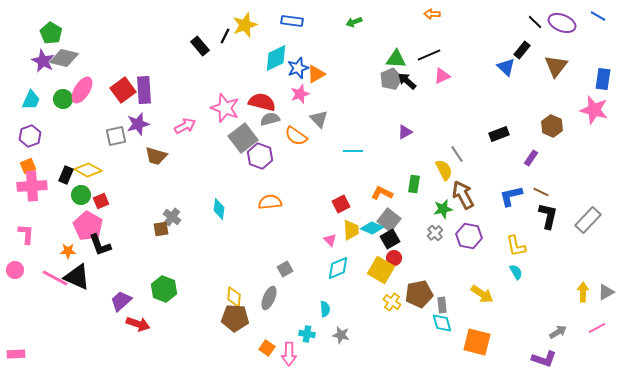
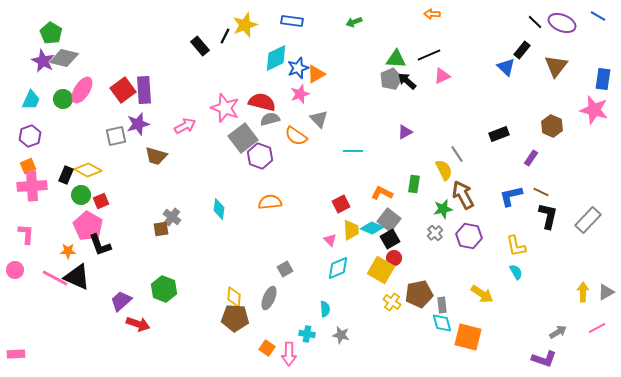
orange square at (477, 342): moved 9 px left, 5 px up
